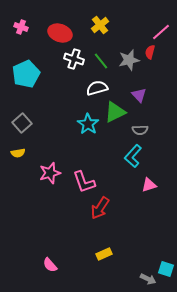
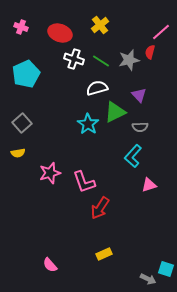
green line: rotated 18 degrees counterclockwise
gray semicircle: moved 3 px up
